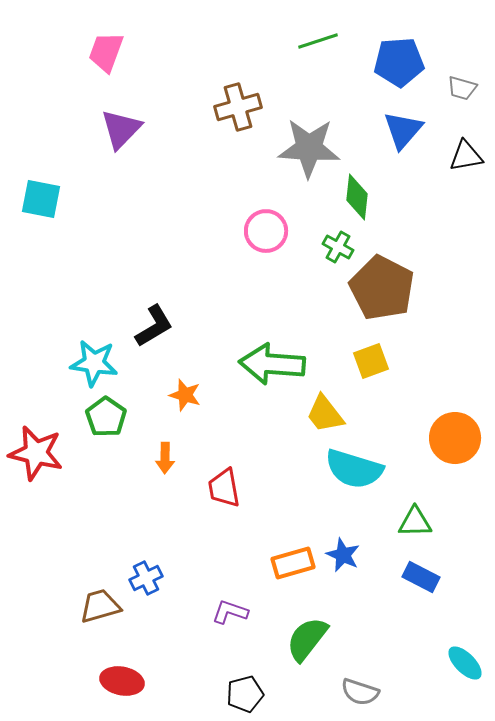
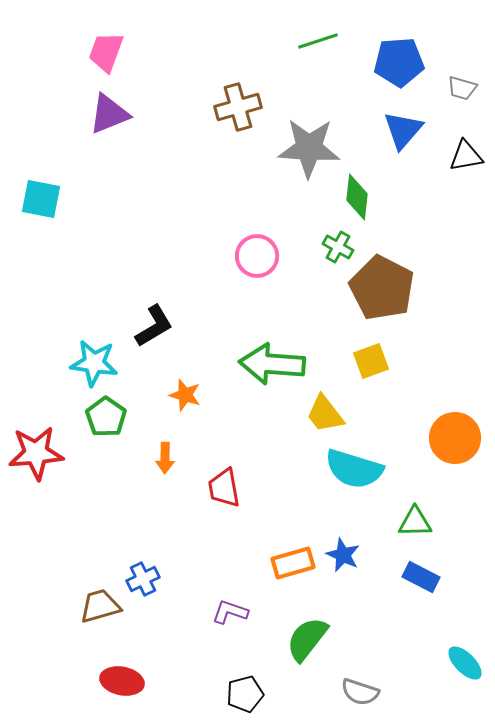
purple triangle: moved 12 px left, 15 px up; rotated 24 degrees clockwise
pink circle: moved 9 px left, 25 px down
red star: rotated 18 degrees counterclockwise
blue cross: moved 3 px left, 1 px down
